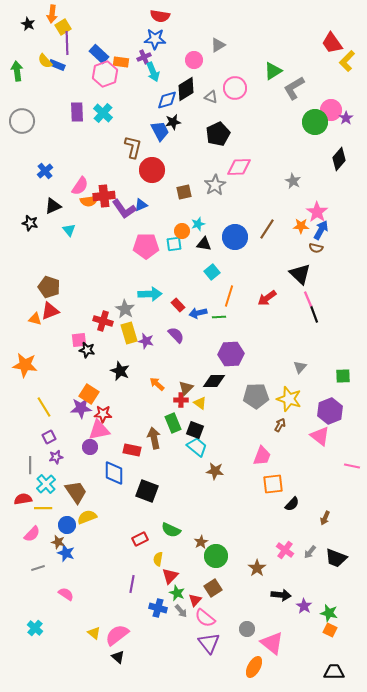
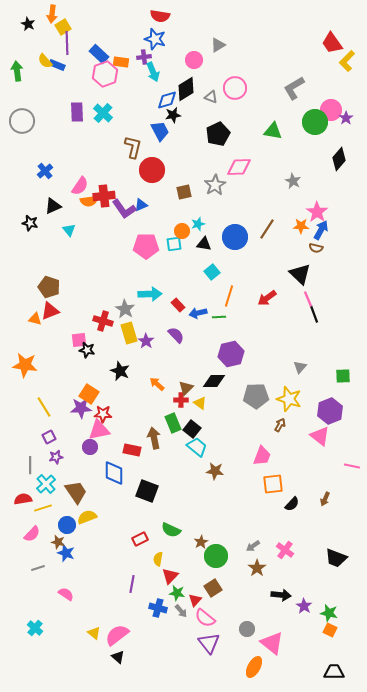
blue star at (155, 39): rotated 15 degrees clockwise
purple cross at (144, 57): rotated 16 degrees clockwise
green triangle at (273, 71): moved 60 px down; rotated 42 degrees clockwise
black star at (173, 122): moved 7 px up
purple star at (146, 341): rotated 21 degrees clockwise
purple hexagon at (231, 354): rotated 10 degrees counterclockwise
black square at (195, 430): moved 3 px left, 1 px up; rotated 18 degrees clockwise
yellow line at (43, 508): rotated 18 degrees counterclockwise
brown arrow at (325, 518): moved 19 px up
gray arrow at (310, 552): moved 57 px left, 6 px up; rotated 16 degrees clockwise
green star at (177, 593): rotated 14 degrees counterclockwise
